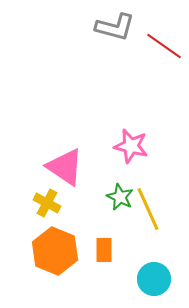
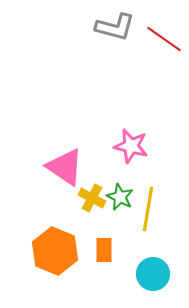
red line: moved 7 px up
yellow cross: moved 45 px right, 5 px up
yellow line: rotated 33 degrees clockwise
cyan circle: moved 1 px left, 5 px up
